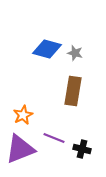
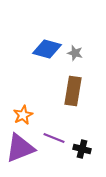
purple triangle: moved 1 px up
